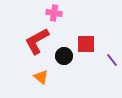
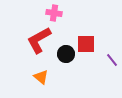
red L-shape: moved 2 px right, 1 px up
black circle: moved 2 px right, 2 px up
